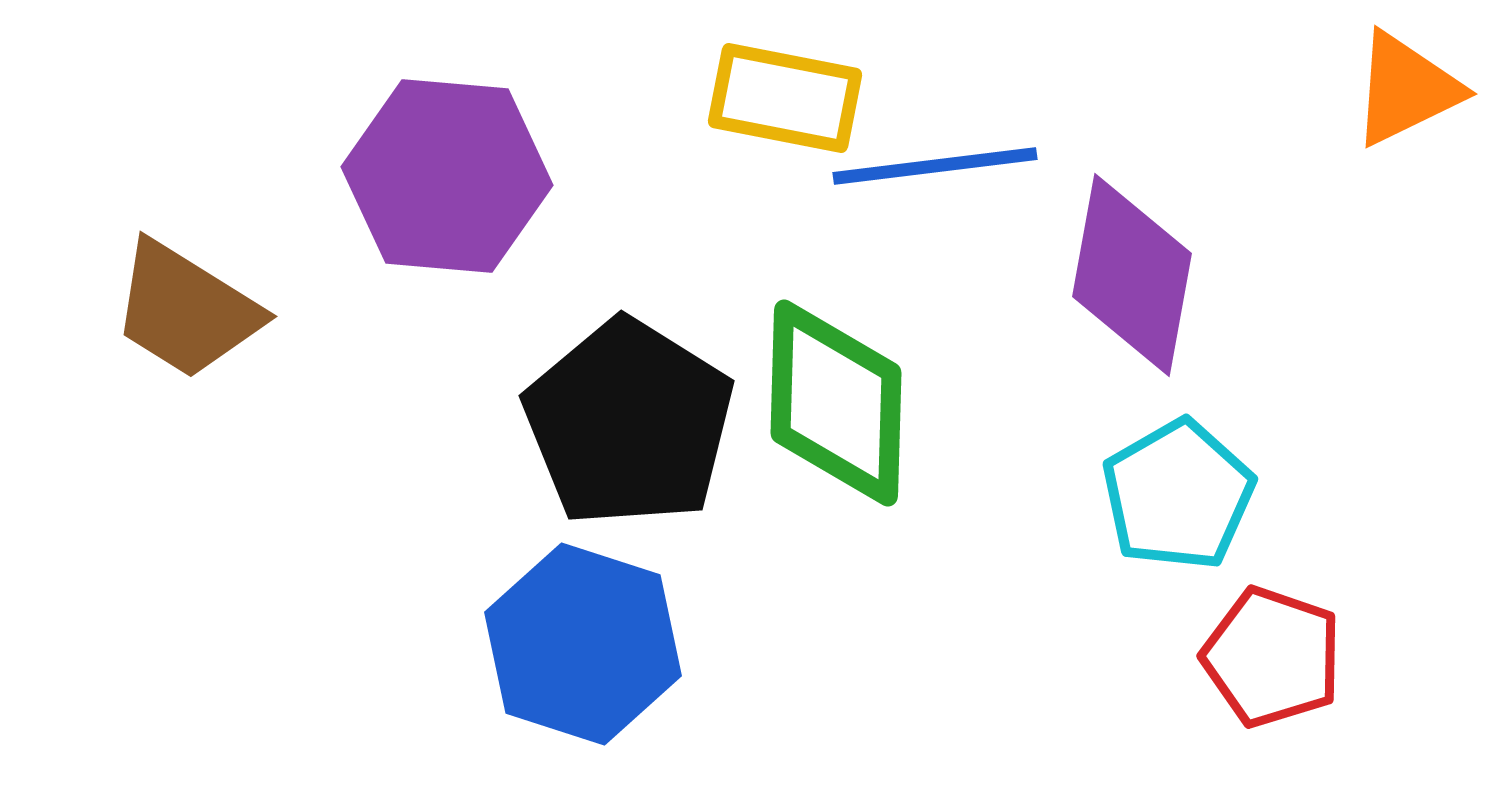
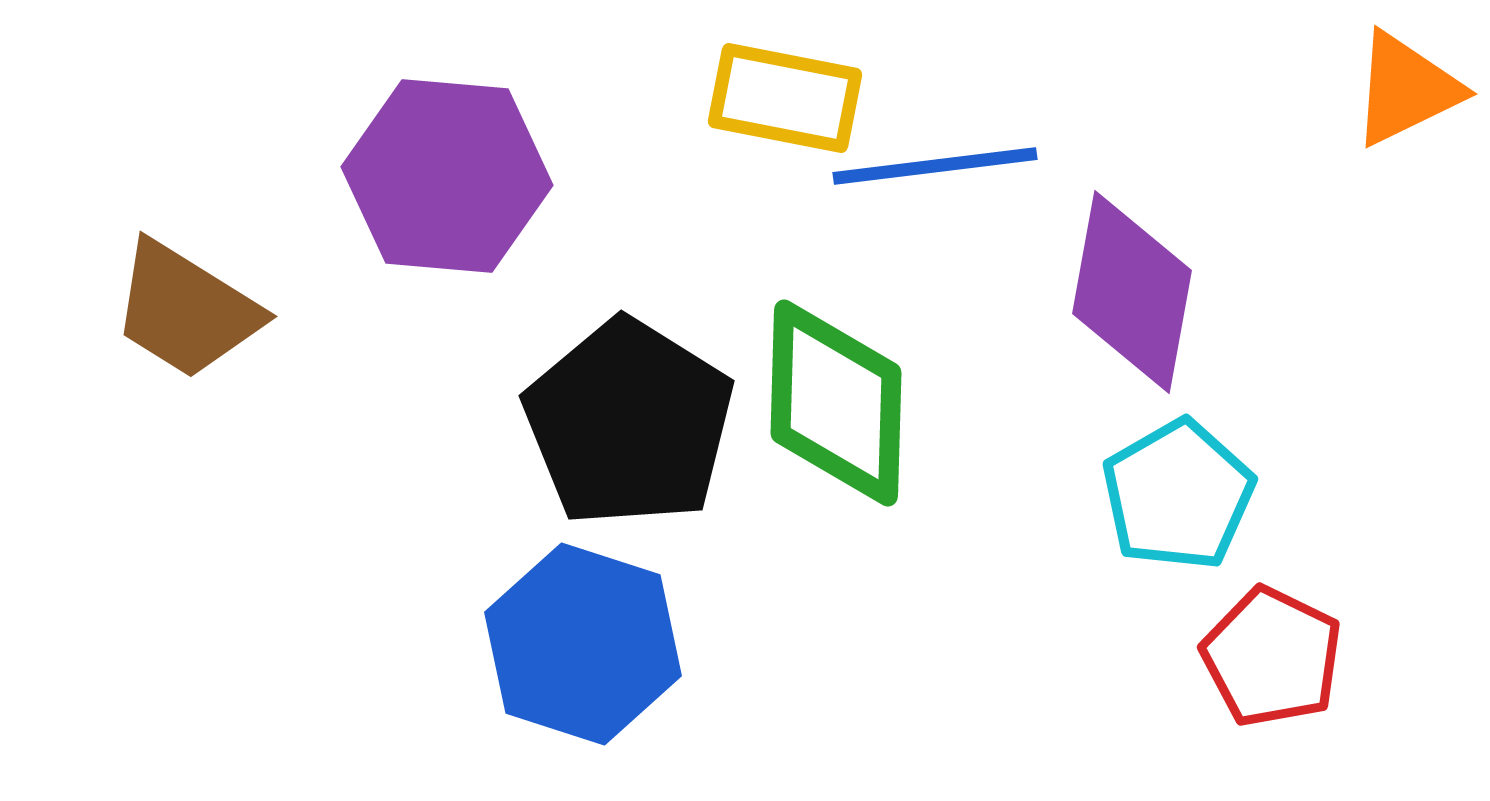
purple diamond: moved 17 px down
red pentagon: rotated 7 degrees clockwise
